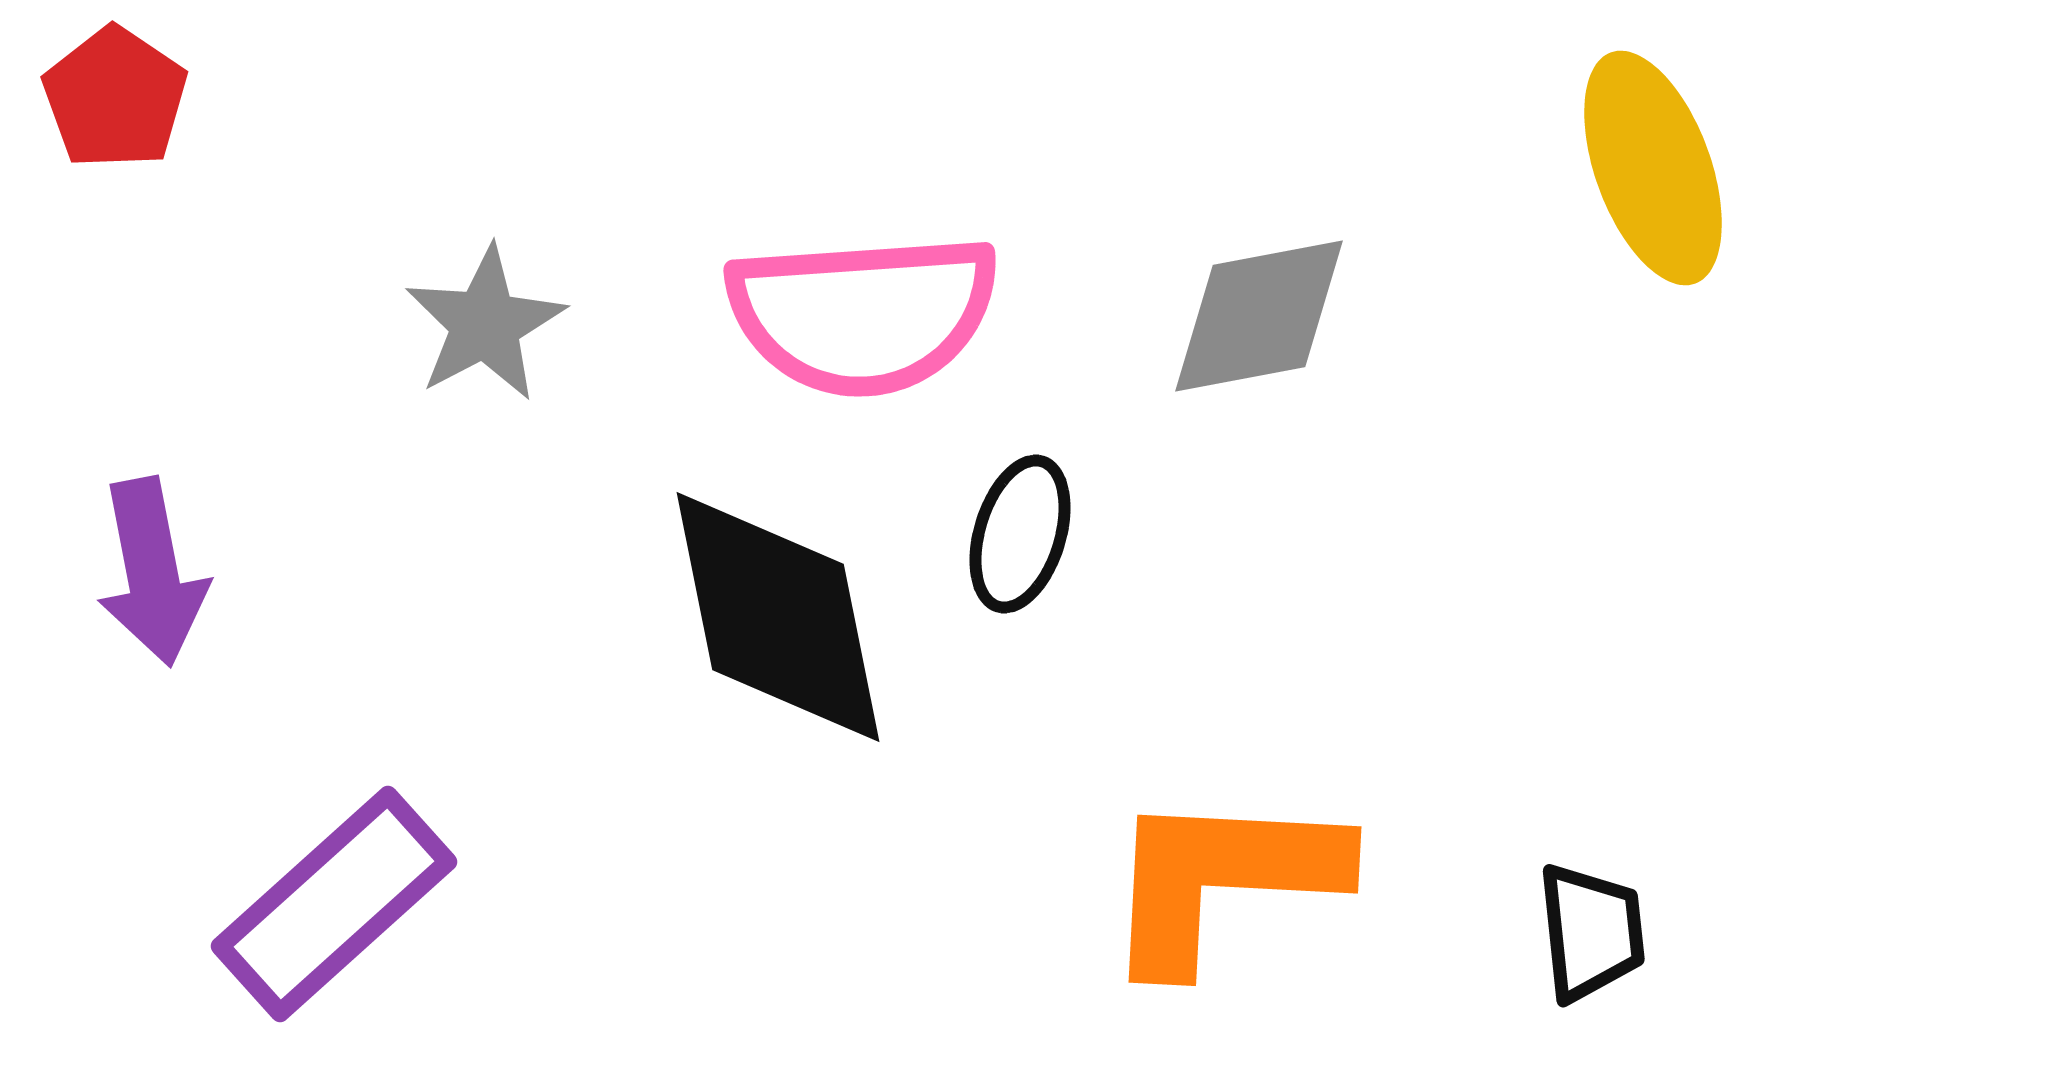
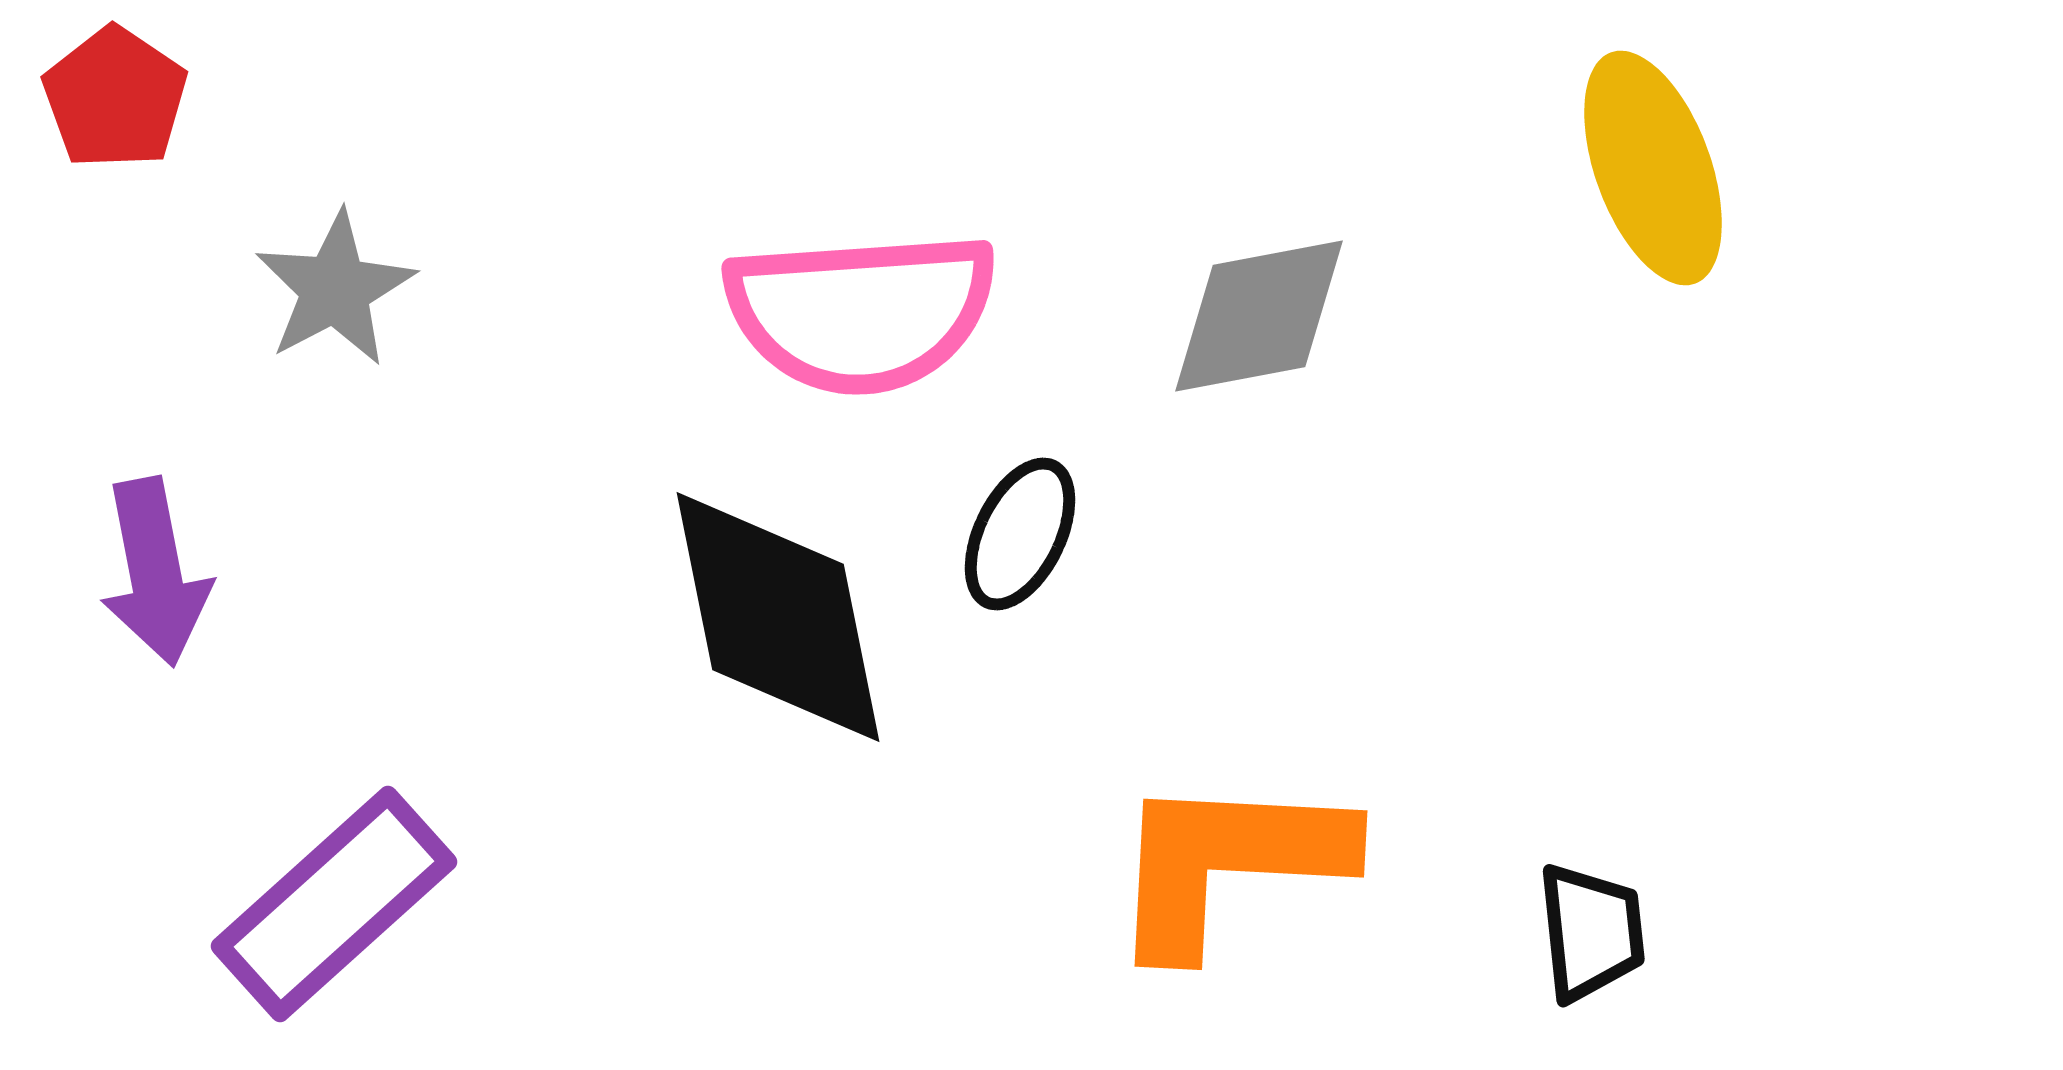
pink semicircle: moved 2 px left, 2 px up
gray star: moved 150 px left, 35 px up
black ellipse: rotated 9 degrees clockwise
purple arrow: moved 3 px right
orange L-shape: moved 6 px right, 16 px up
